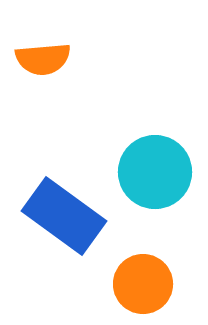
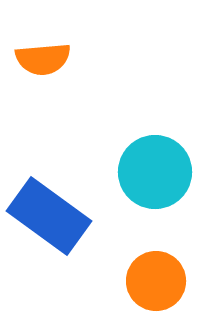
blue rectangle: moved 15 px left
orange circle: moved 13 px right, 3 px up
